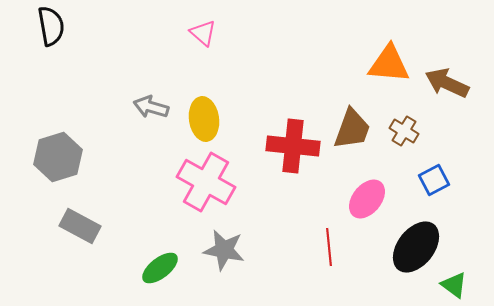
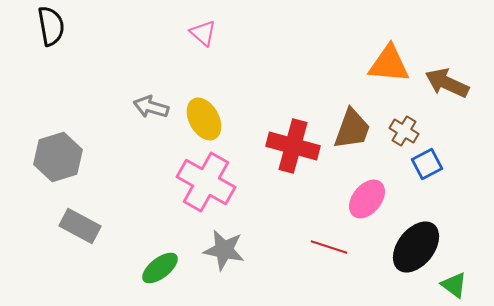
yellow ellipse: rotated 21 degrees counterclockwise
red cross: rotated 9 degrees clockwise
blue square: moved 7 px left, 16 px up
red line: rotated 66 degrees counterclockwise
